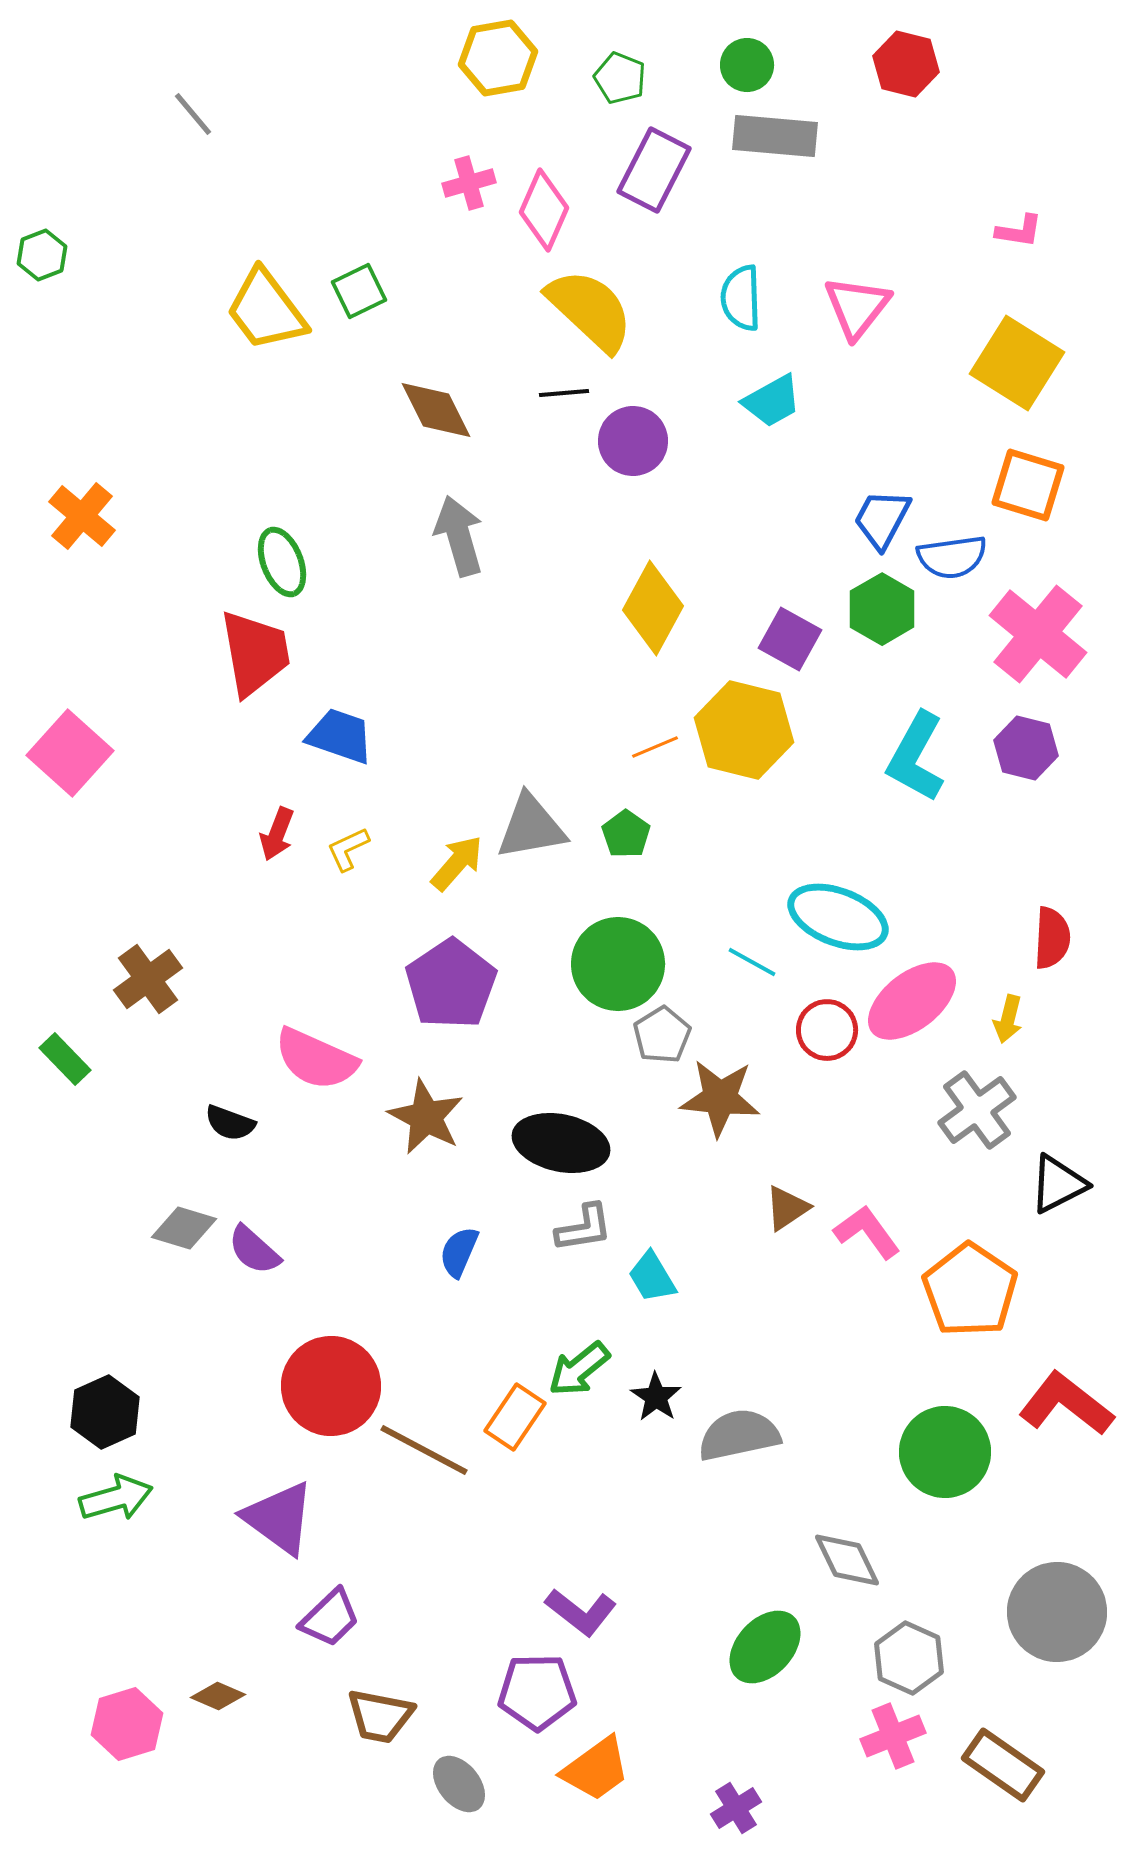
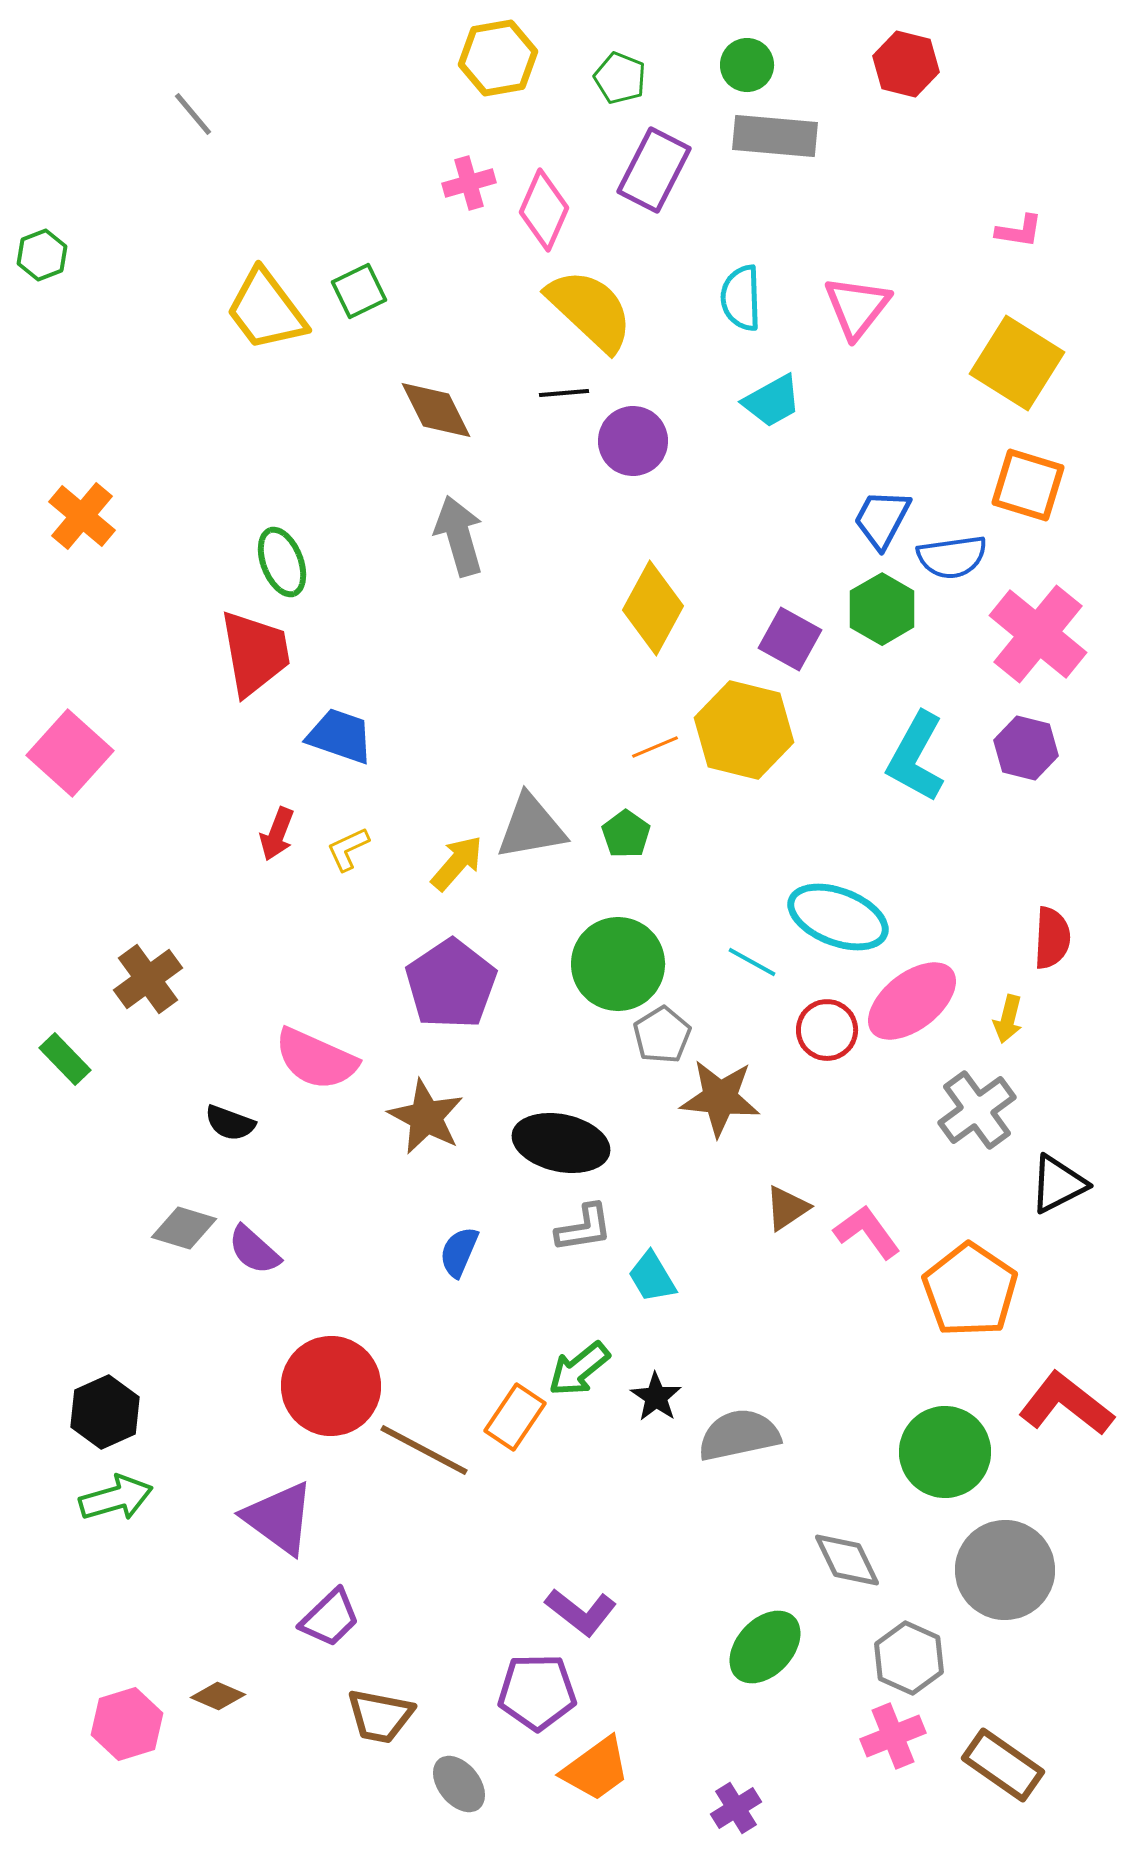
gray circle at (1057, 1612): moved 52 px left, 42 px up
